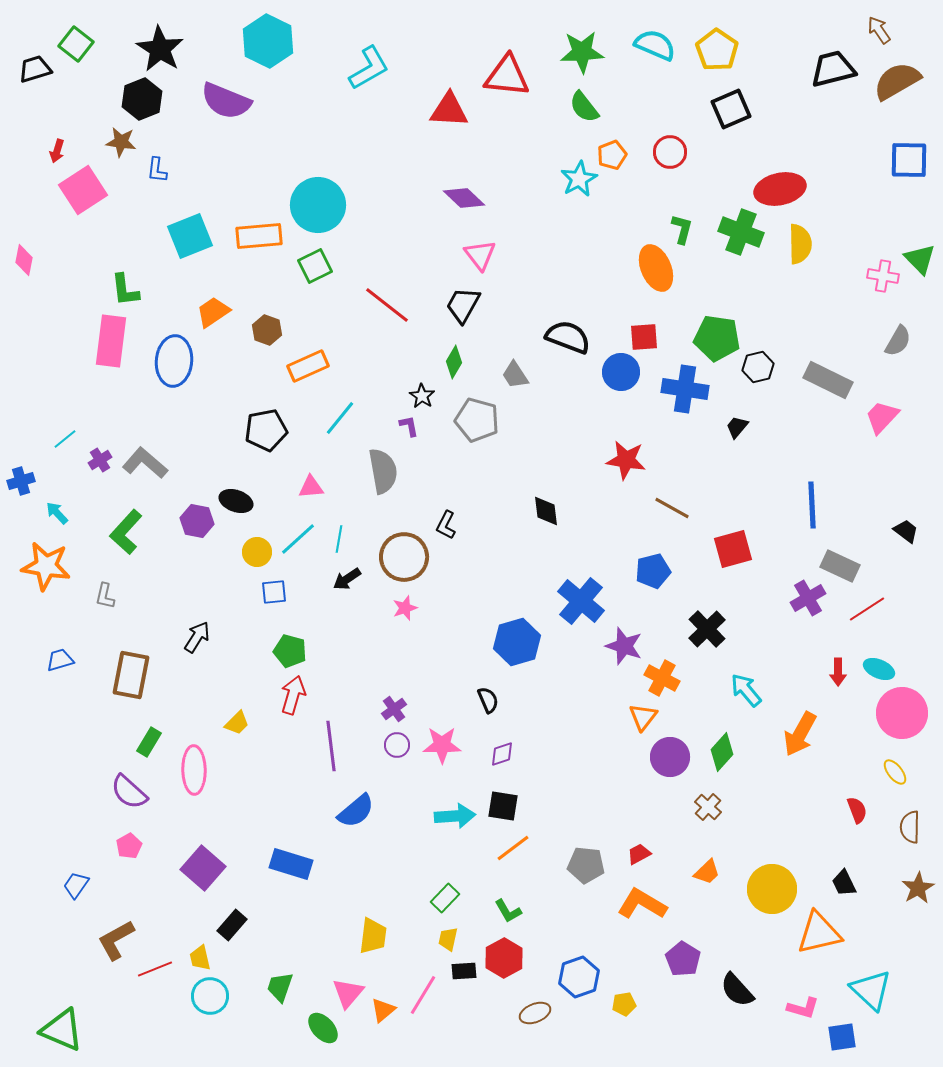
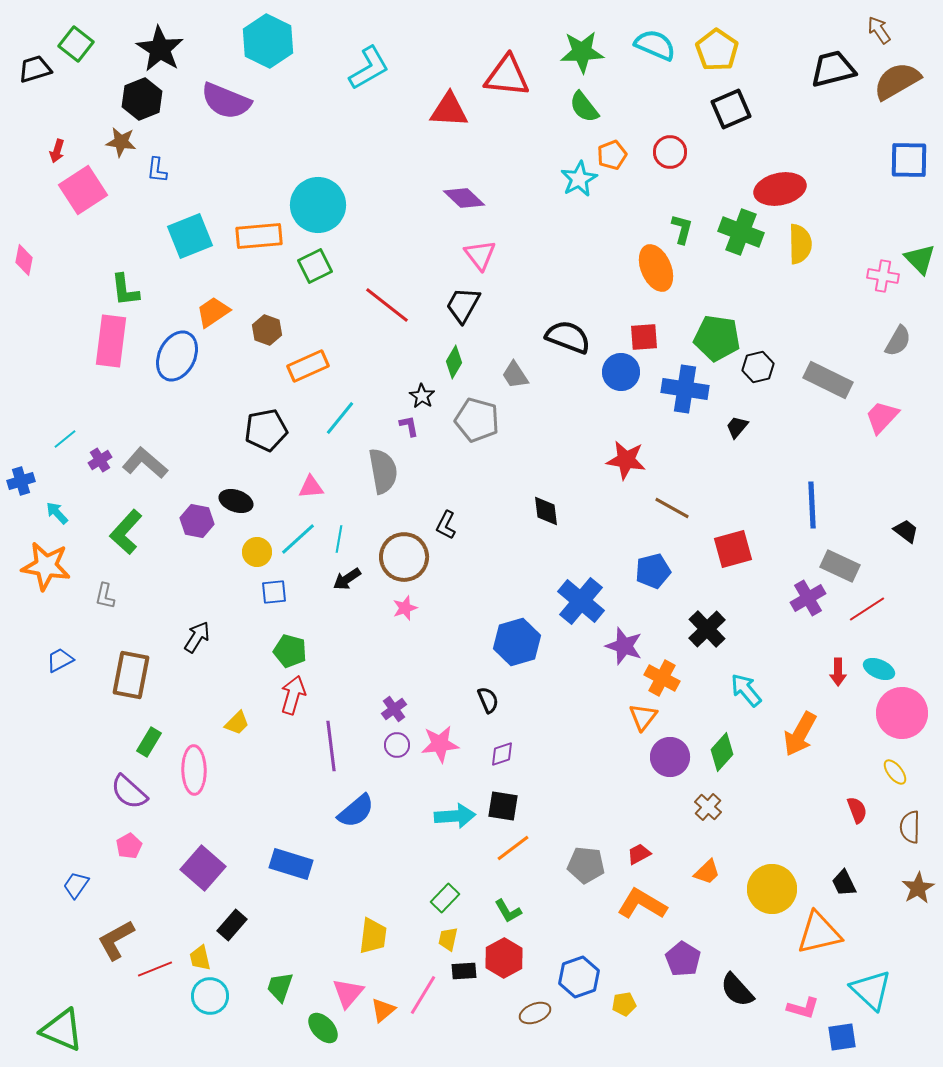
blue ellipse at (174, 361): moved 3 px right, 5 px up; rotated 21 degrees clockwise
blue trapezoid at (60, 660): rotated 12 degrees counterclockwise
pink star at (442, 745): moved 2 px left, 1 px up; rotated 6 degrees counterclockwise
